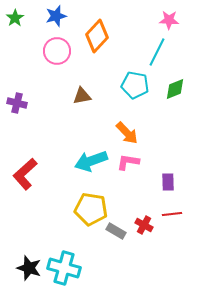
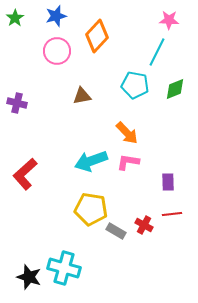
black star: moved 9 px down
